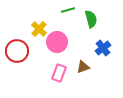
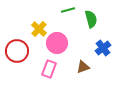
pink circle: moved 1 px down
pink rectangle: moved 10 px left, 4 px up
